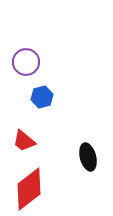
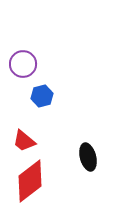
purple circle: moved 3 px left, 2 px down
blue hexagon: moved 1 px up
red diamond: moved 1 px right, 8 px up
